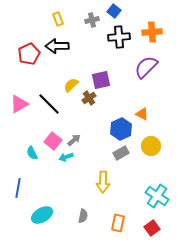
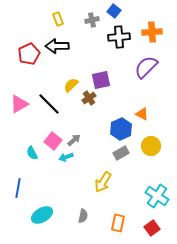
yellow arrow: rotated 30 degrees clockwise
